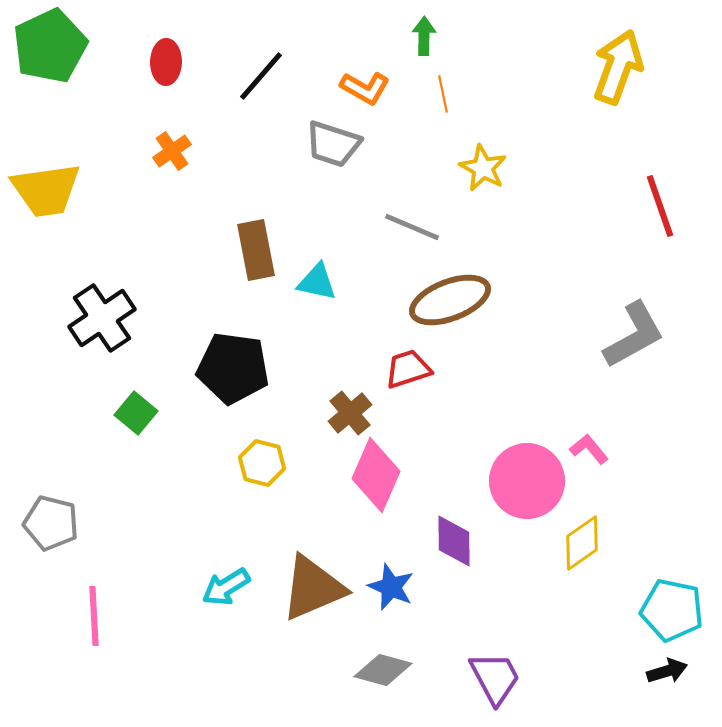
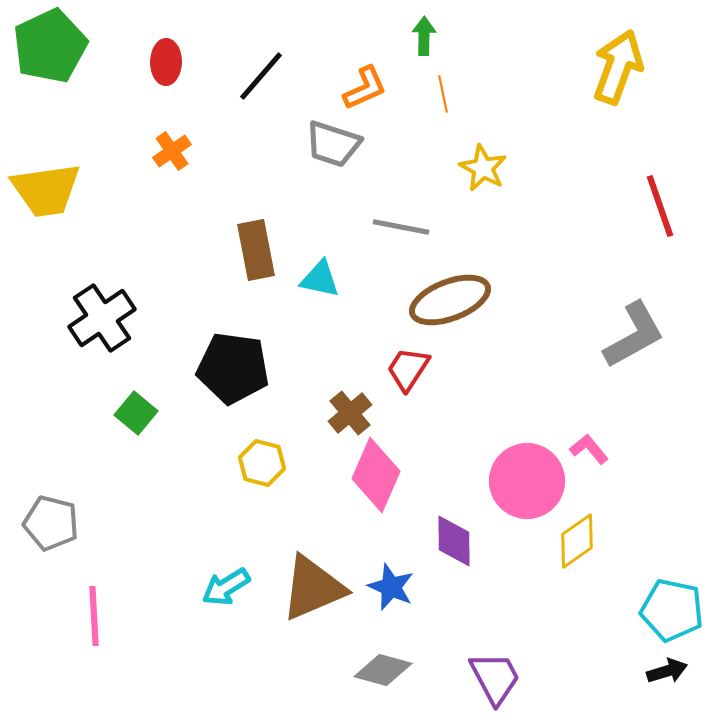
orange L-shape: rotated 54 degrees counterclockwise
gray line: moved 11 px left; rotated 12 degrees counterclockwise
cyan triangle: moved 3 px right, 3 px up
red trapezoid: rotated 39 degrees counterclockwise
yellow diamond: moved 5 px left, 2 px up
